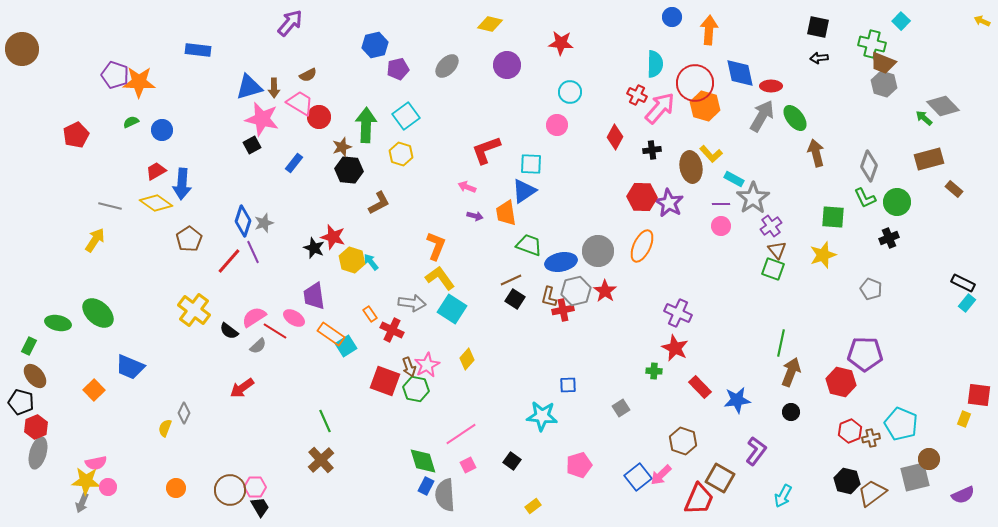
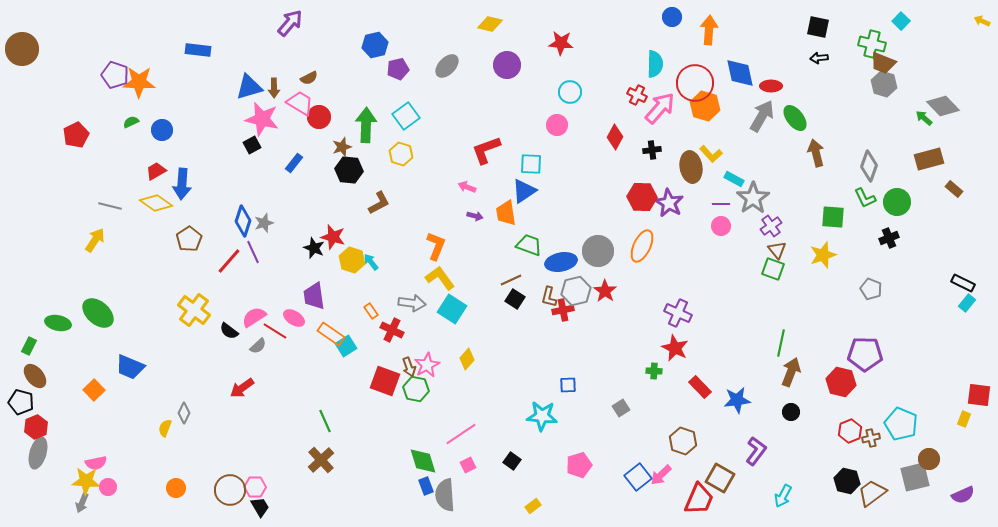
brown semicircle at (308, 75): moved 1 px right, 3 px down
orange rectangle at (370, 314): moved 1 px right, 3 px up
blue rectangle at (426, 486): rotated 48 degrees counterclockwise
